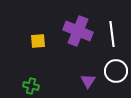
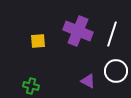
white line: rotated 25 degrees clockwise
purple triangle: rotated 35 degrees counterclockwise
